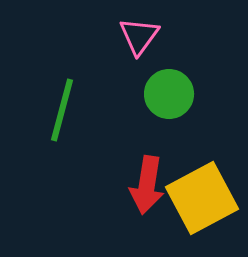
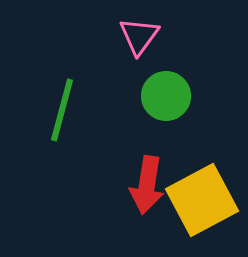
green circle: moved 3 px left, 2 px down
yellow square: moved 2 px down
